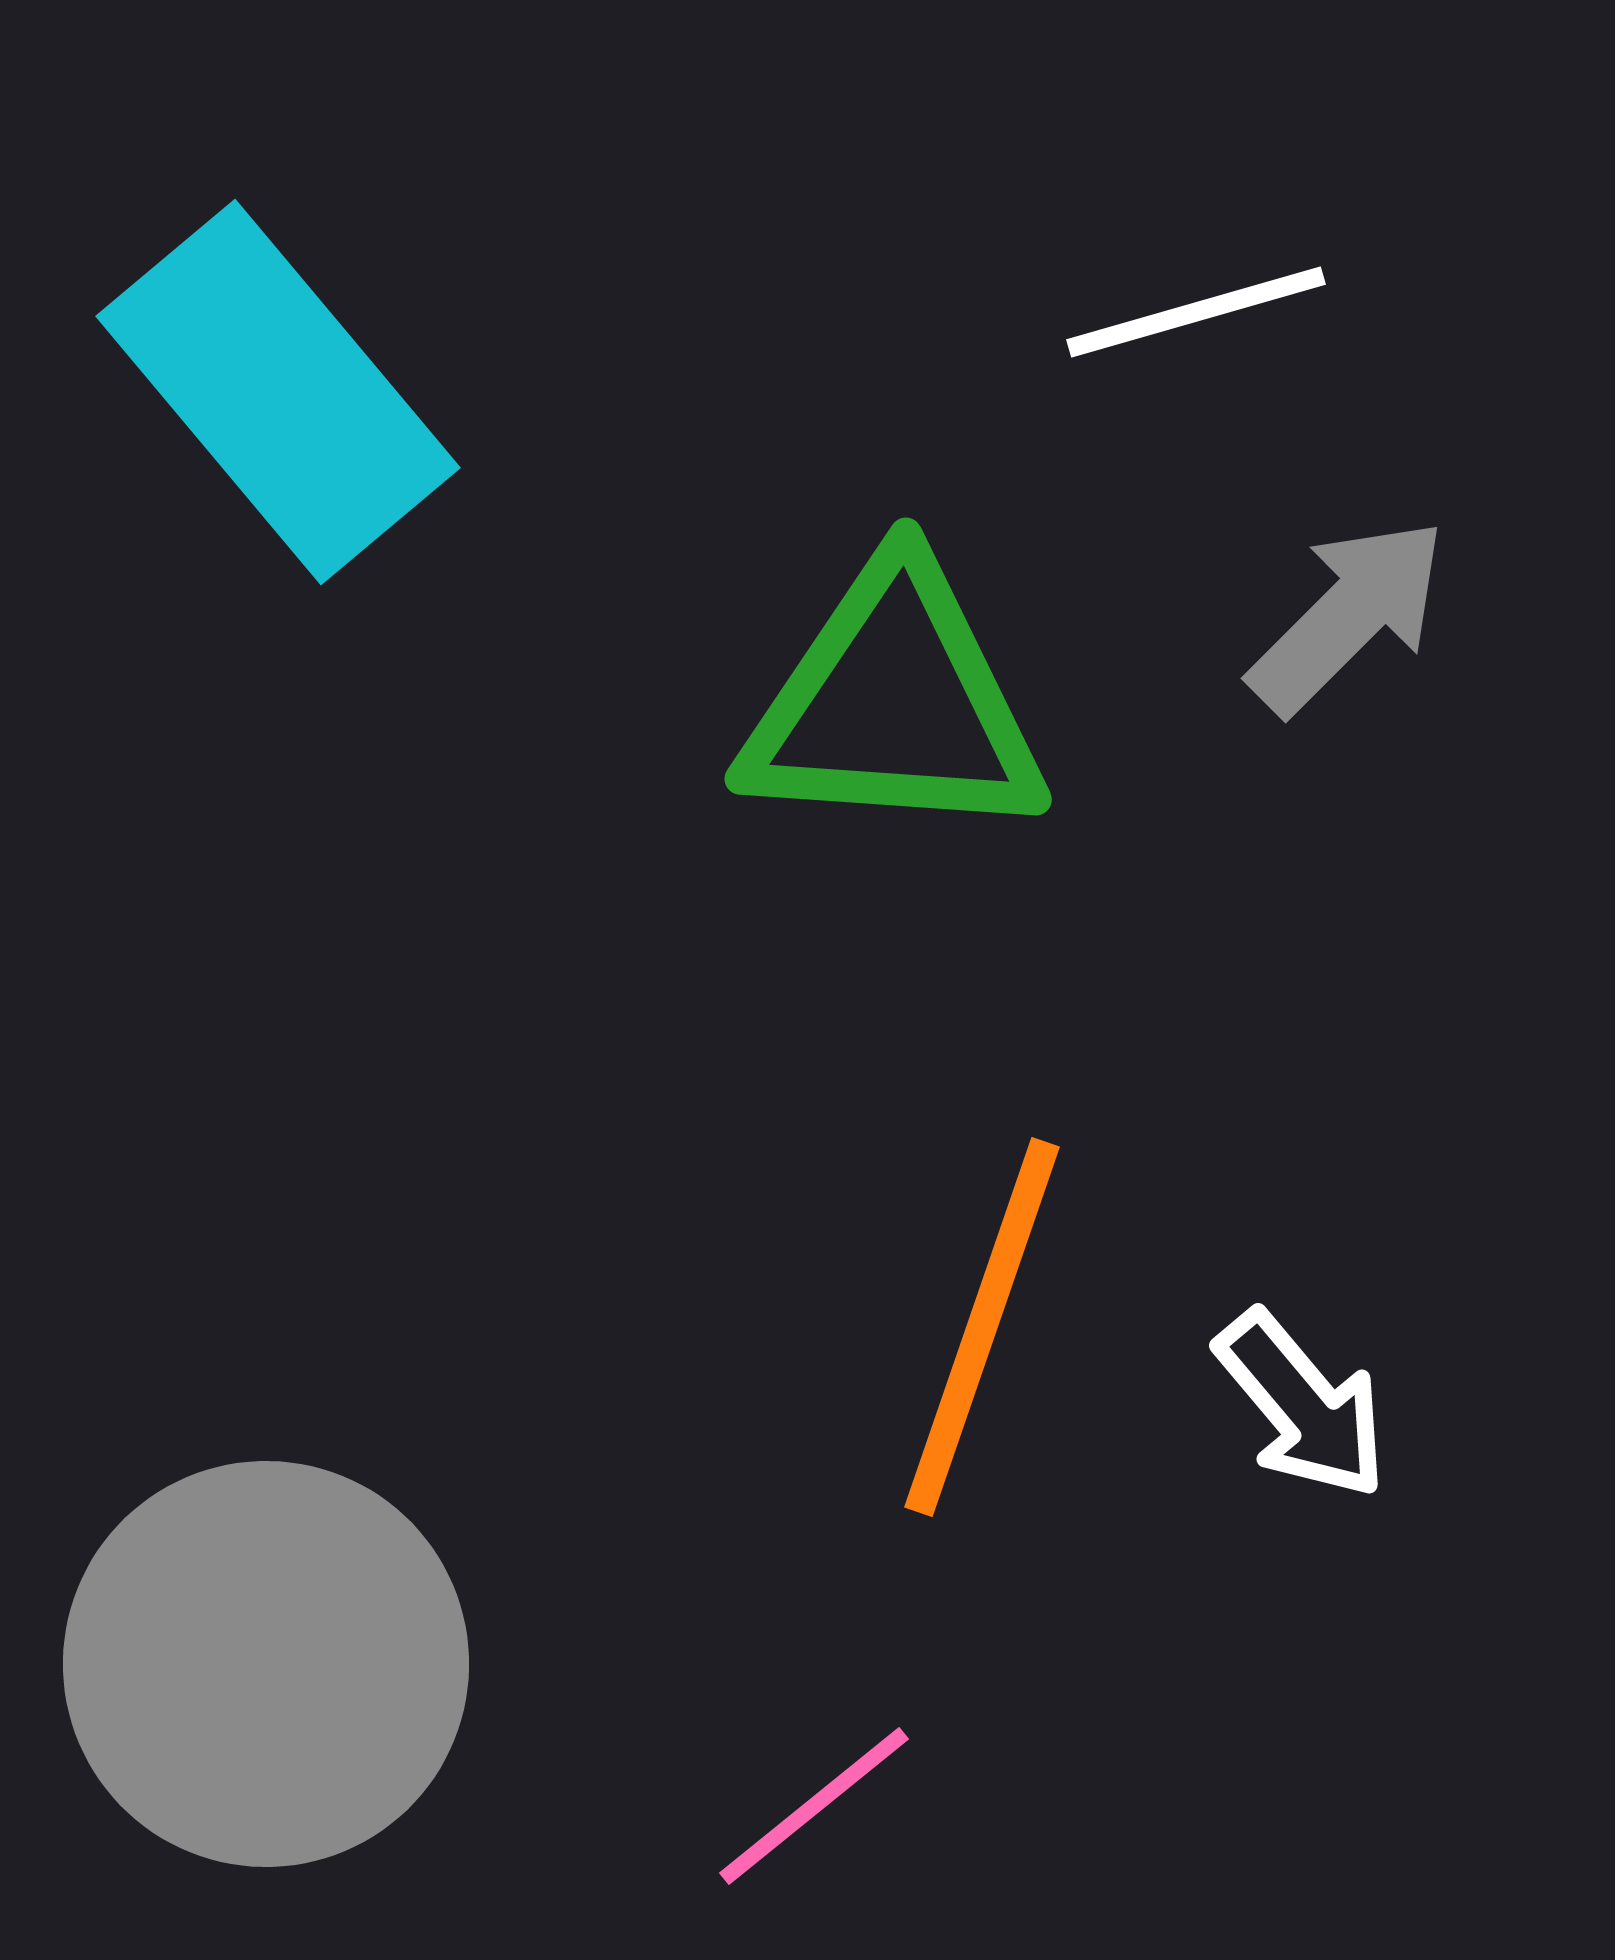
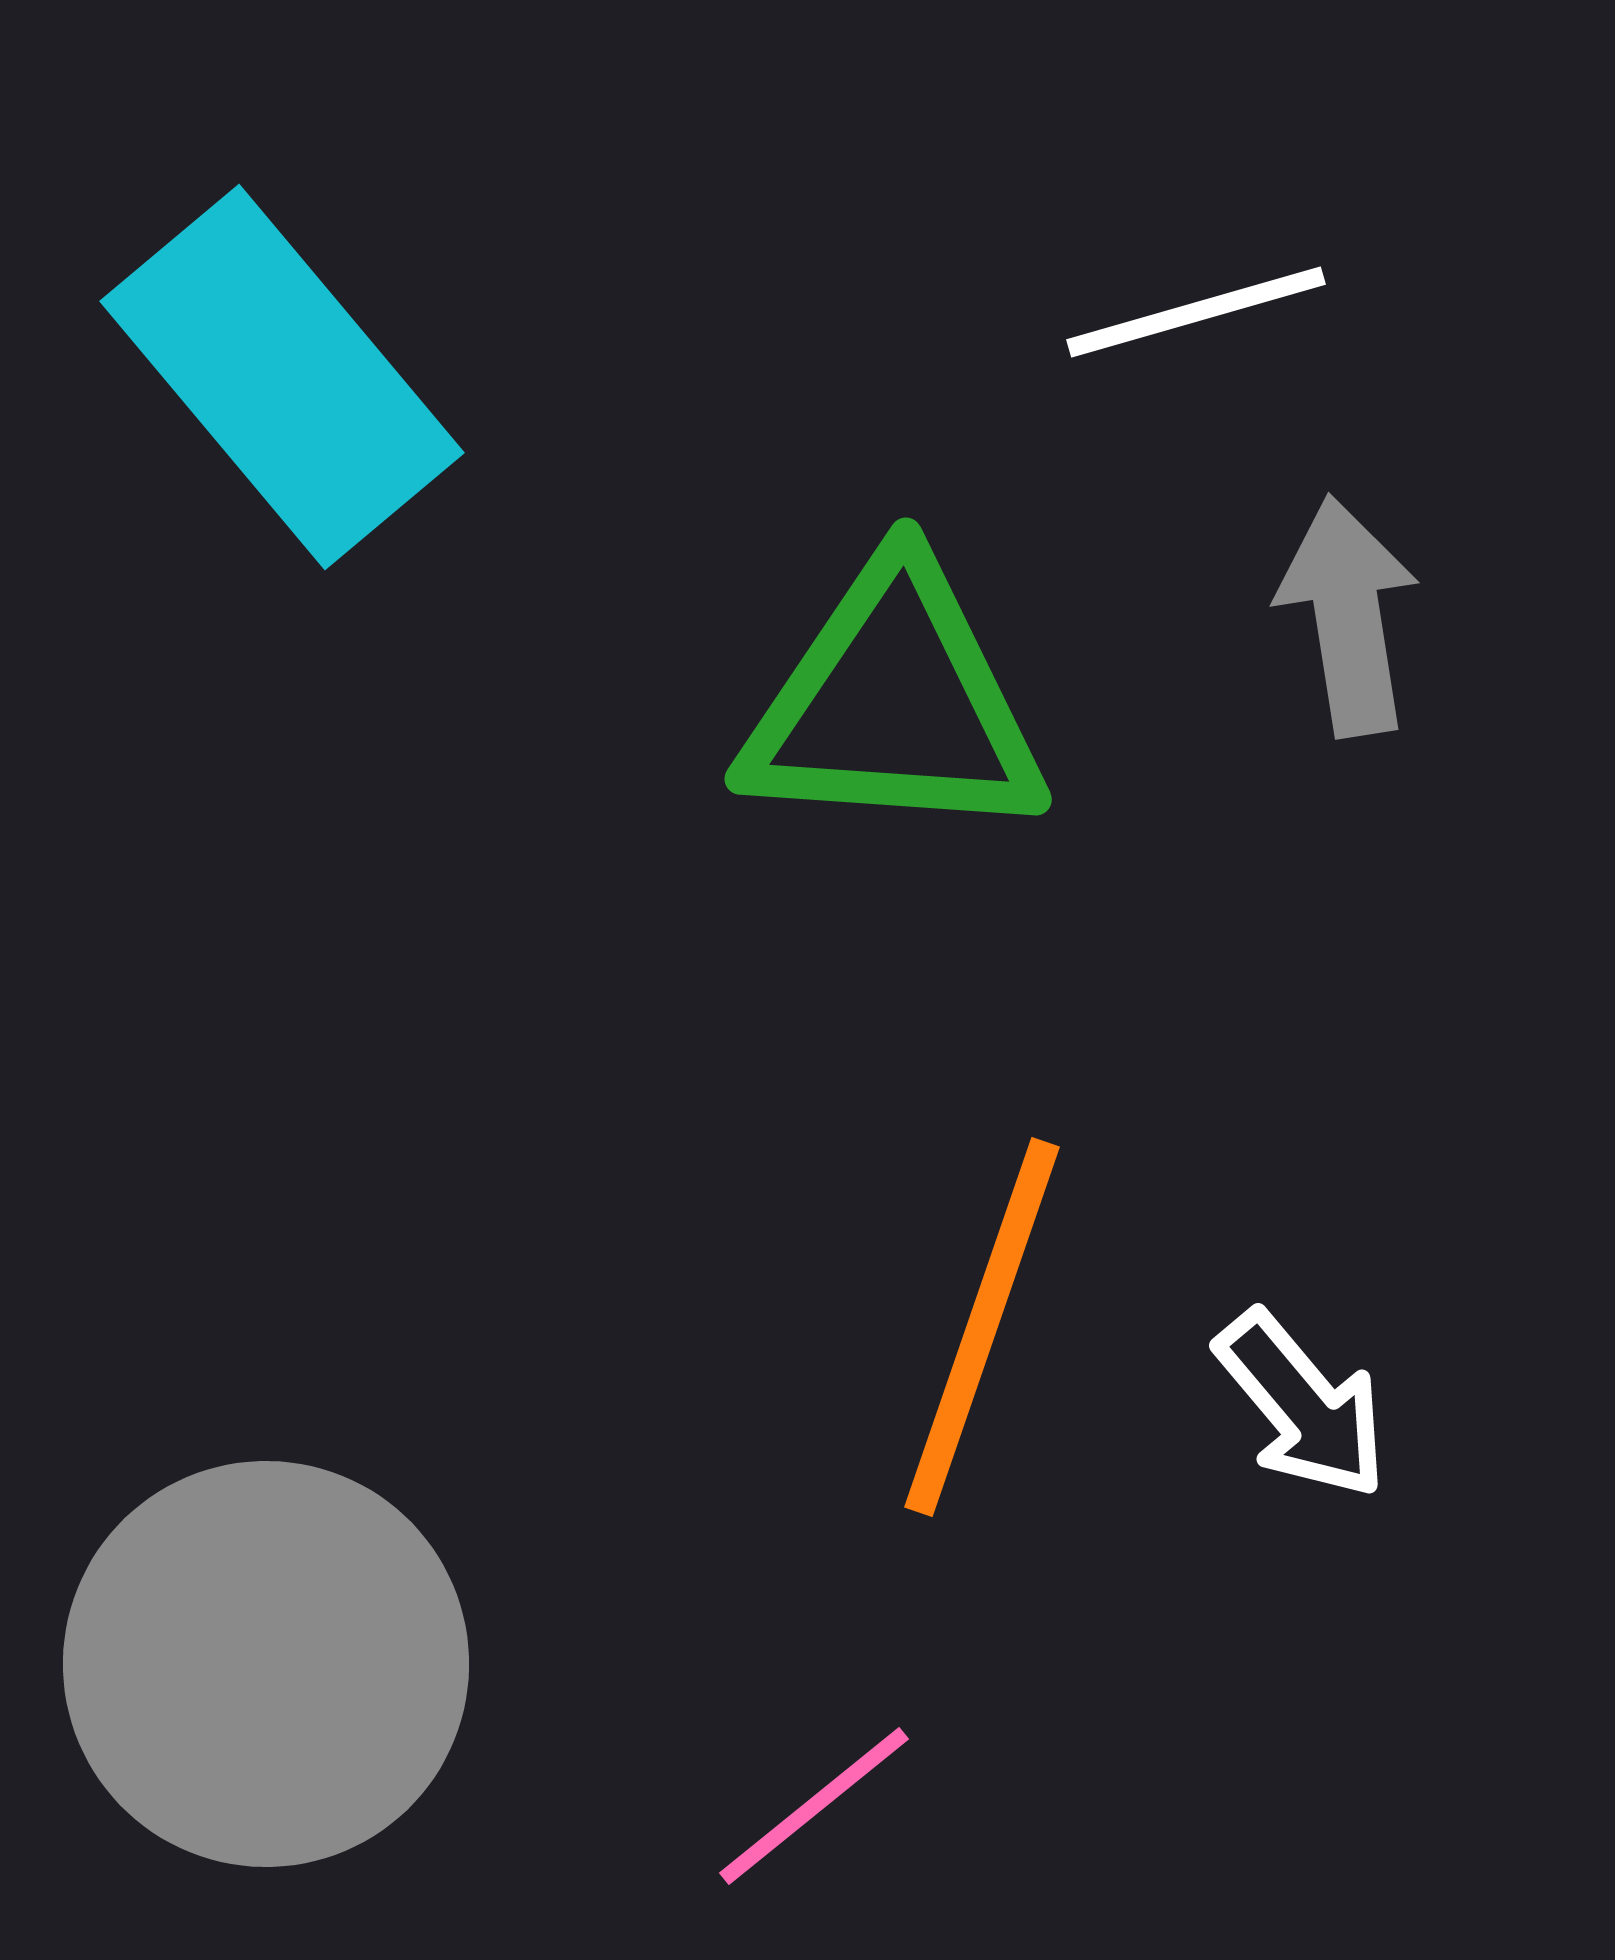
cyan rectangle: moved 4 px right, 15 px up
gray arrow: rotated 54 degrees counterclockwise
